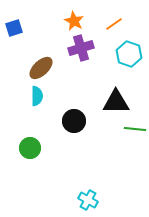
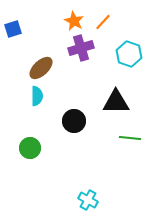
orange line: moved 11 px left, 2 px up; rotated 12 degrees counterclockwise
blue square: moved 1 px left, 1 px down
green line: moved 5 px left, 9 px down
